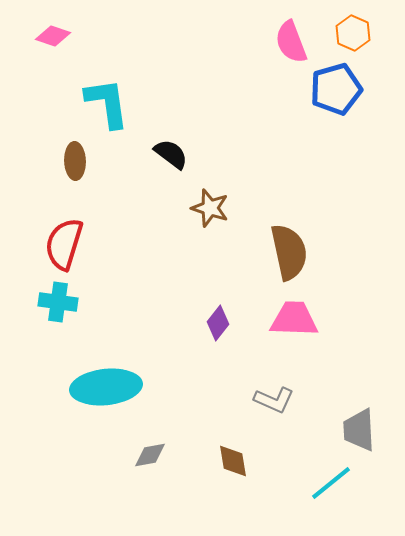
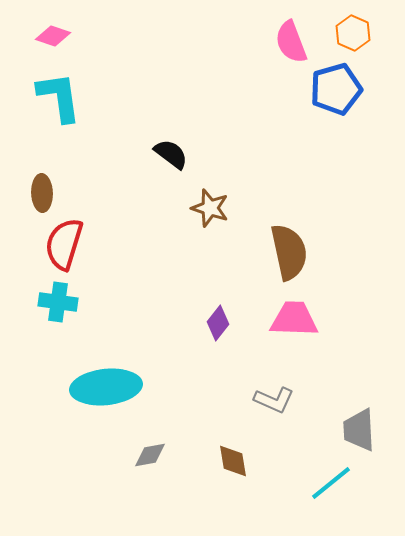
cyan L-shape: moved 48 px left, 6 px up
brown ellipse: moved 33 px left, 32 px down
